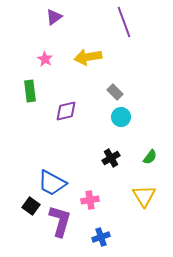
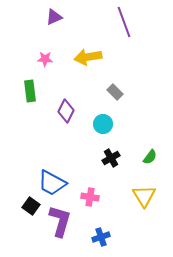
purple triangle: rotated 12 degrees clockwise
pink star: rotated 28 degrees counterclockwise
purple diamond: rotated 50 degrees counterclockwise
cyan circle: moved 18 px left, 7 px down
pink cross: moved 3 px up; rotated 18 degrees clockwise
